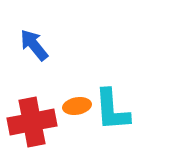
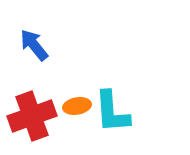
cyan L-shape: moved 2 px down
red cross: moved 6 px up; rotated 9 degrees counterclockwise
